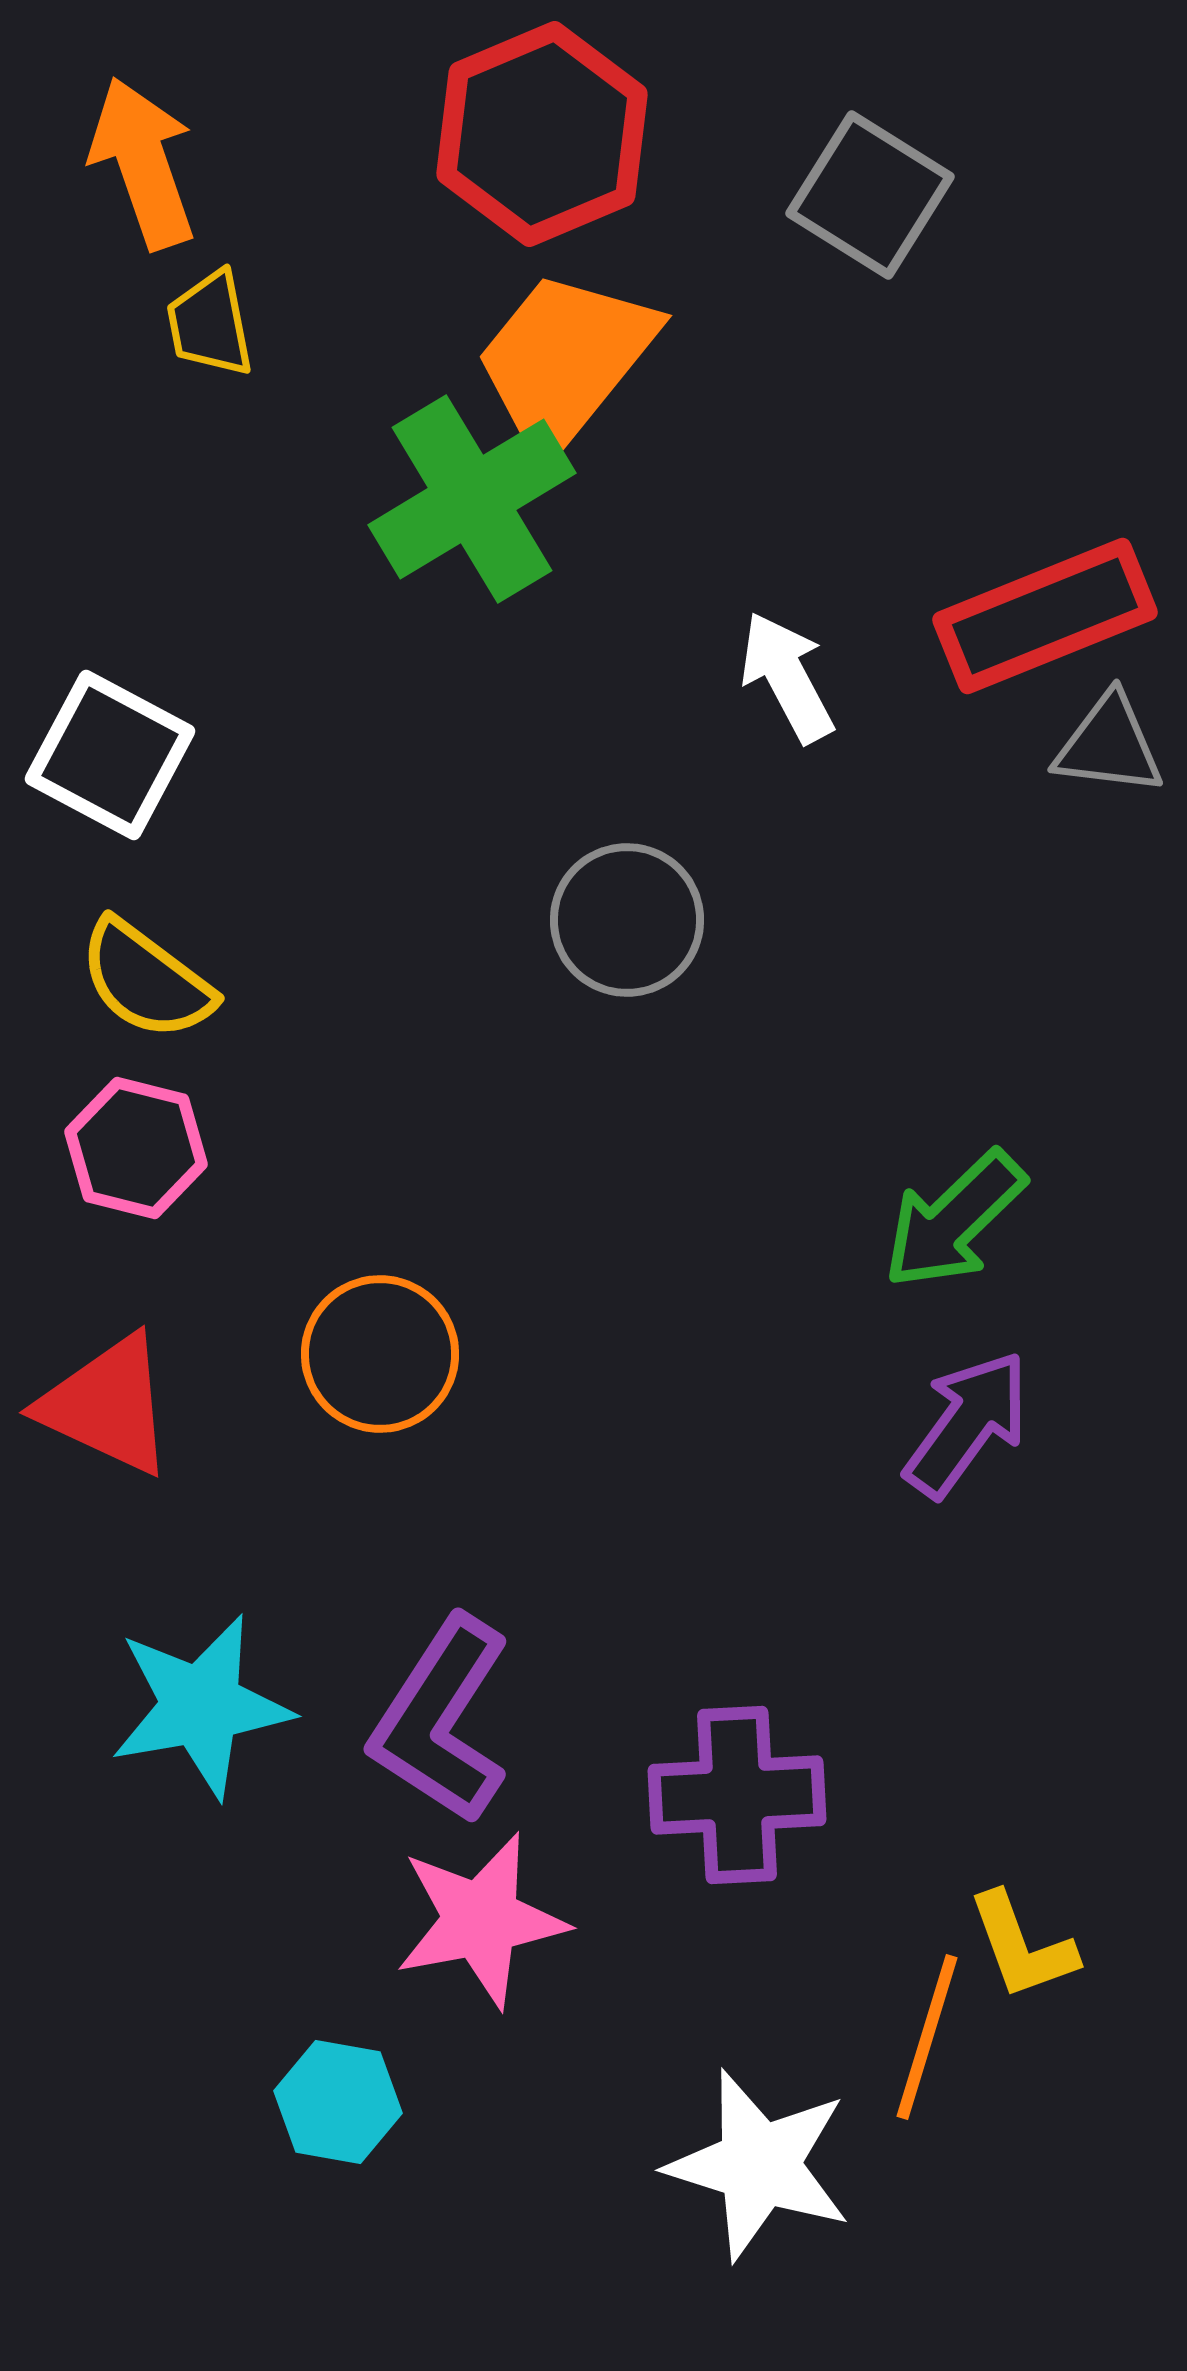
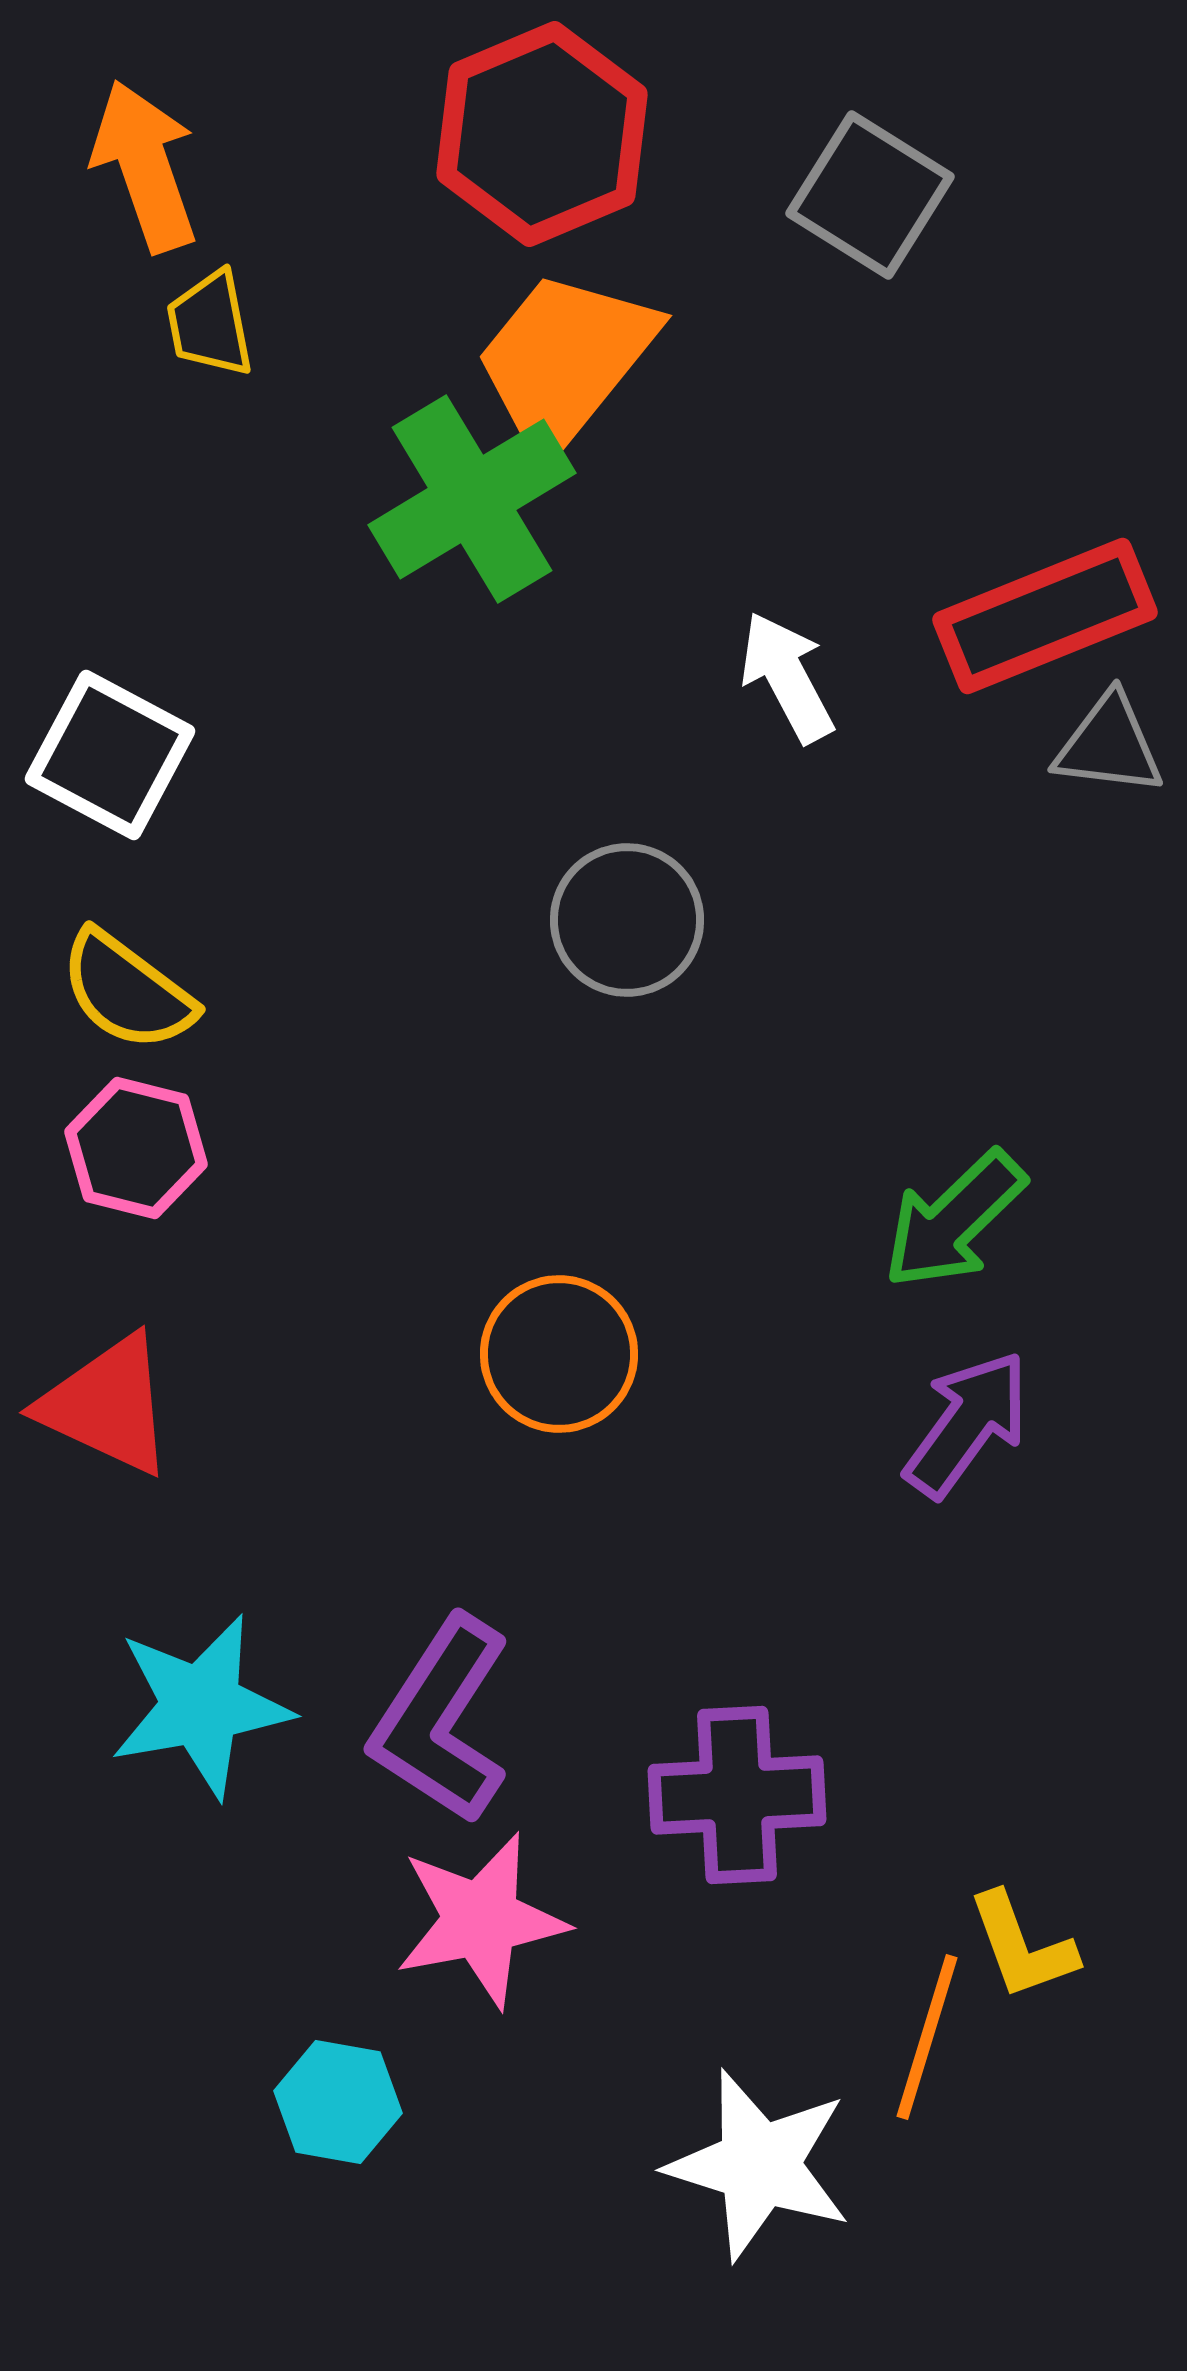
orange arrow: moved 2 px right, 3 px down
yellow semicircle: moved 19 px left, 11 px down
orange circle: moved 179 px right
